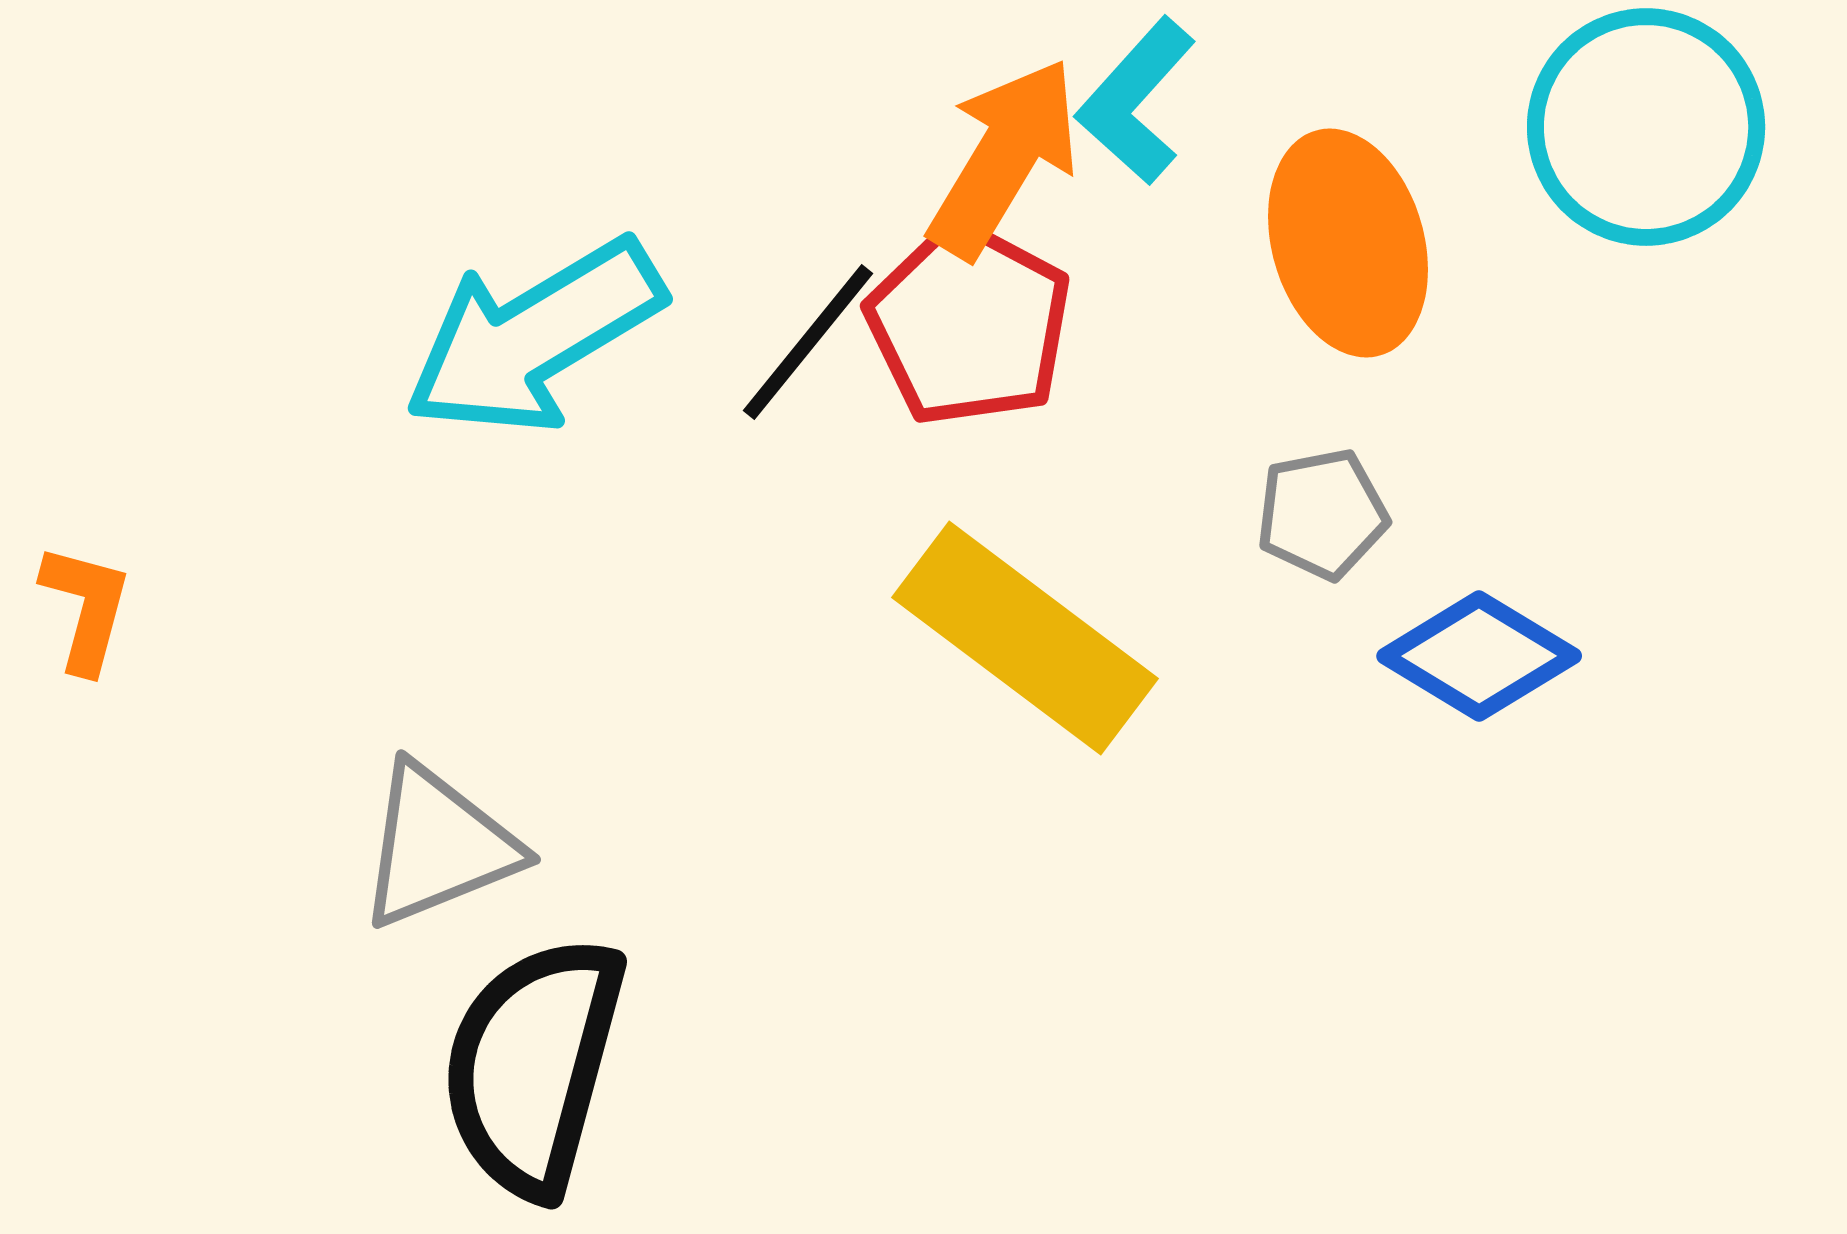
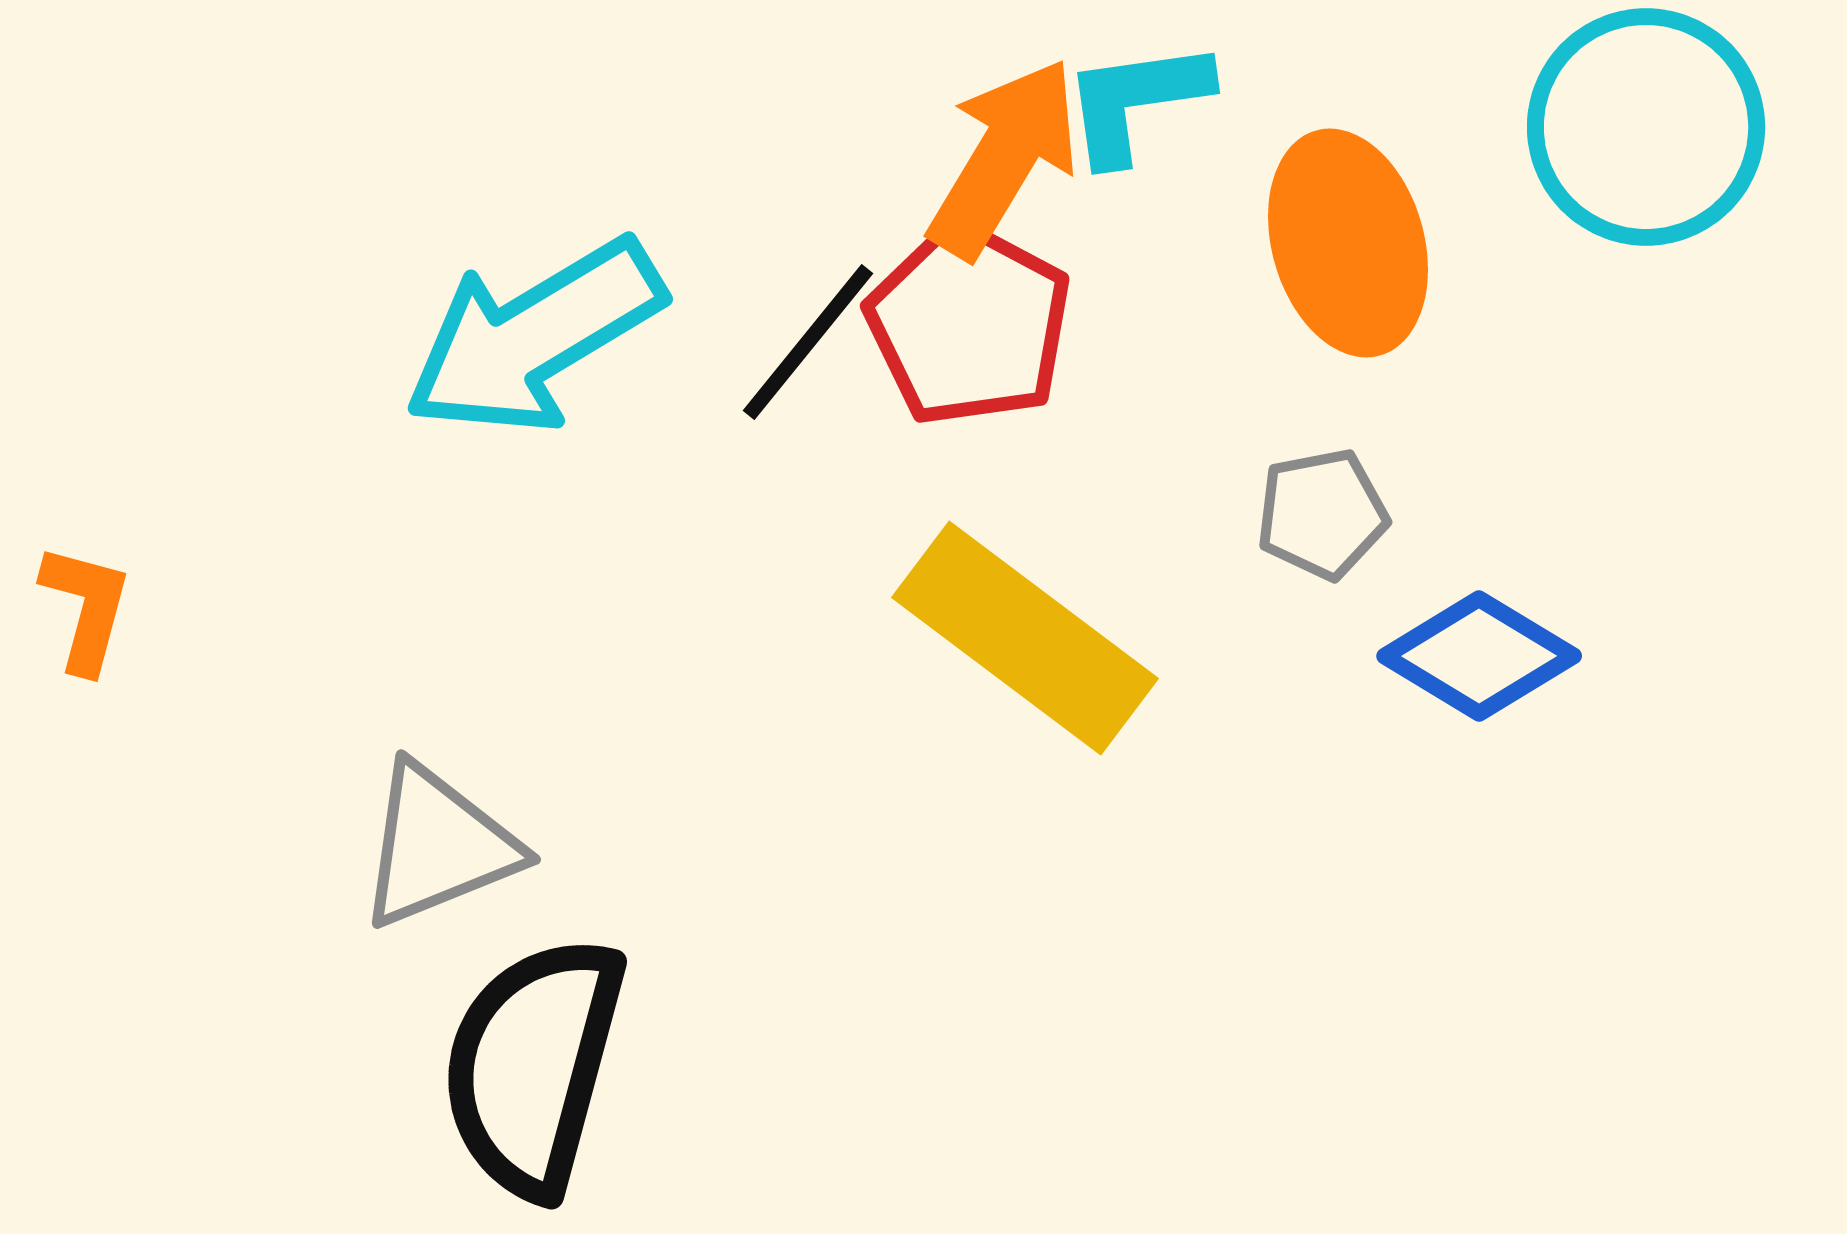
cyan L-shape: rotated 40 degrees clockwise
